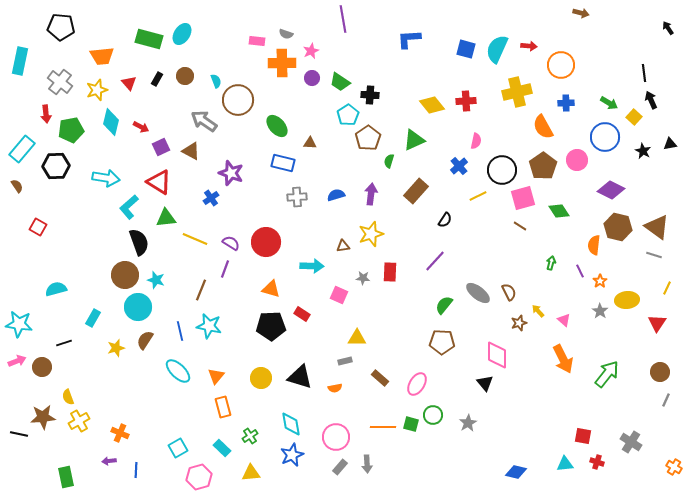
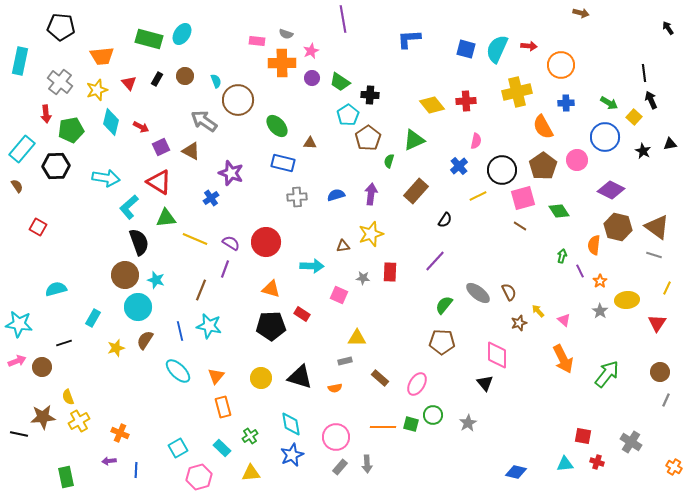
green arrow at (551, 263): moved 11 px right, 7 px up
